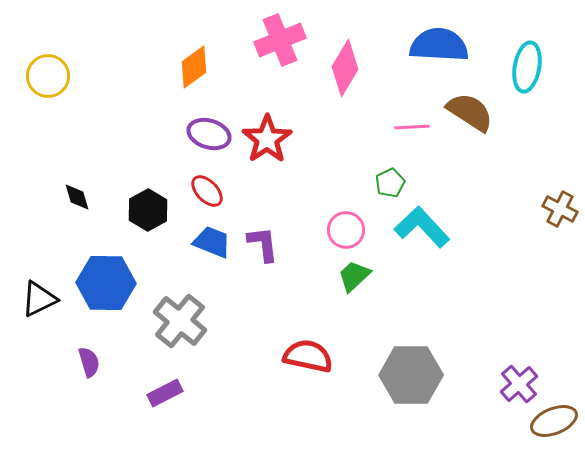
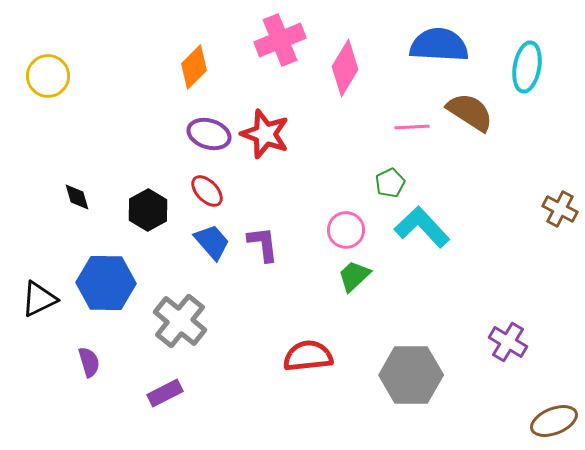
orange diamond: rotated 9 degrees counterclockwise
red star: moved 2 px left, 5 px up; rotated 18 degrees counterclockwise
blue trapezoid: rotated 27 degrees clockwise
red semicircle: rotated 18 degrees counterclockwise
purple cross: moved 11 px left, 42 px up; rotated 18 degrees counterclockwise
